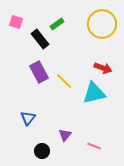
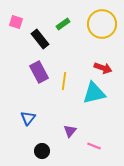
green rectangle: moved 6 px right
yellow line: rotated 54 degrees clockwise
purple triangle: moved 5 px right, 4 px up
